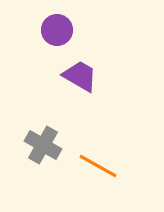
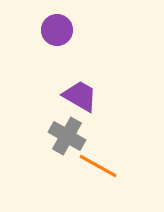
purple trapezoid: moved 20 px down
gray cross: moved 24 px right, 9 px up
